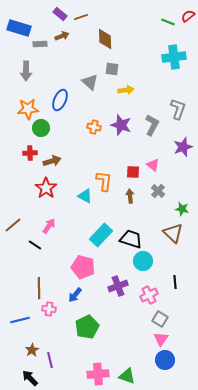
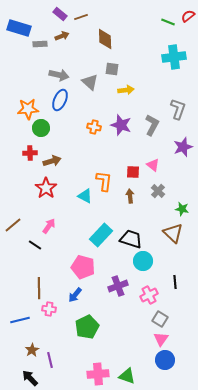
gray arrow at (26, 71): moved 33 px right, 4 px down; rotated 78 degrees counterclockwise
